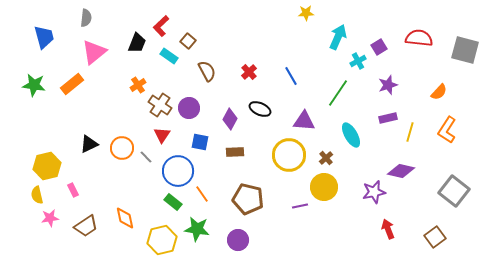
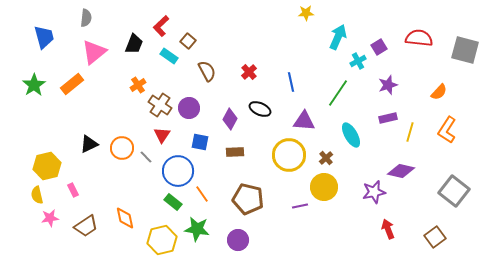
black trapezoid at (137, 43): moved 3 px left, 1 px down
blue line at (291, 76): moved 6 px down; rotated 18 degrees clockwise
green star at (34, 85): rotated 30 degrees clockwise
